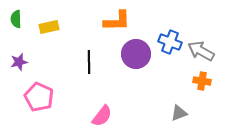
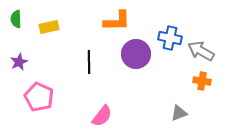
blue cross: moved 4 px up; rotated 10 degrees counterclockwise
purple star: rotated 12 degrees counterclockwise
